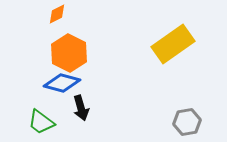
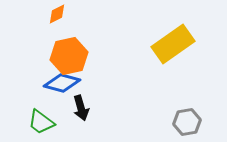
orange hexagon: moved 3 px down; rotated 21 degrees clockwise
